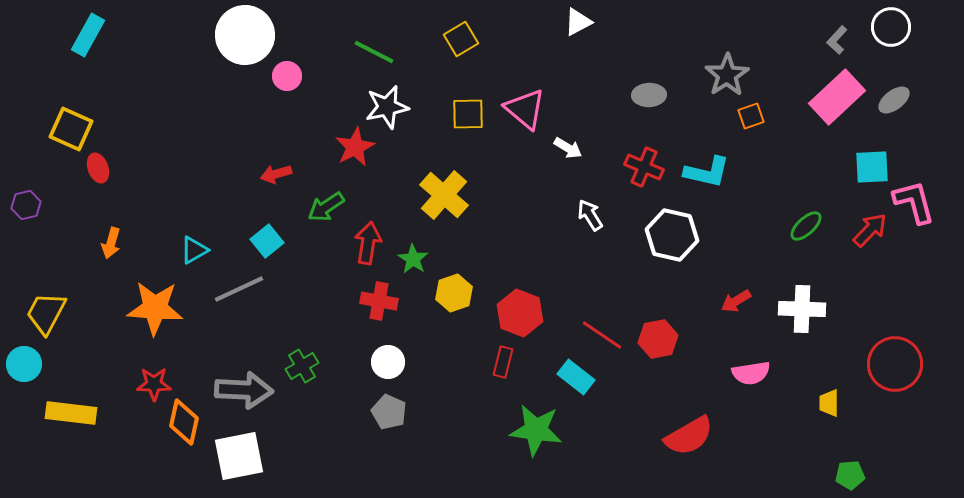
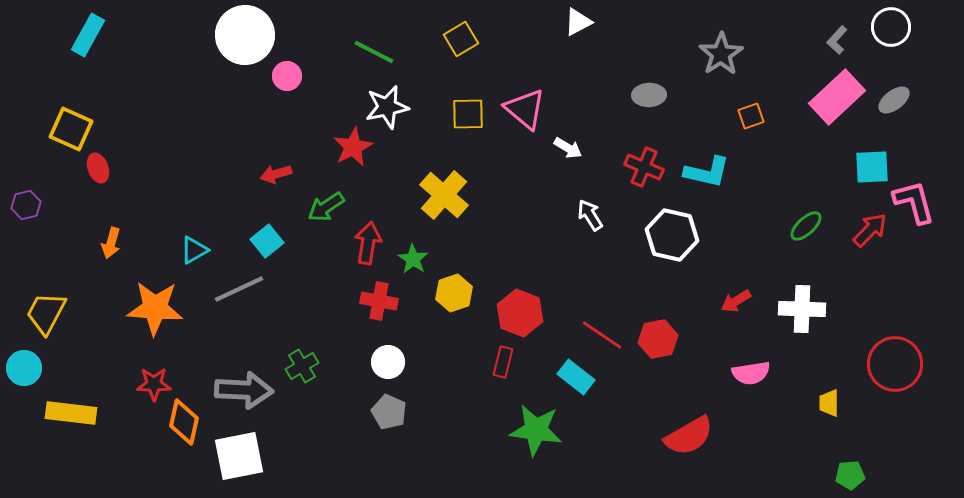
gray star at (727, 75): moved 6 px left, 21 px up
red star at (355, 147): moved 2 px left
cyan circle at (24, 364): moved 4 px down
